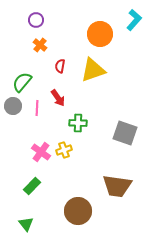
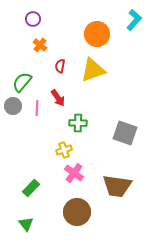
purple circle: moved 3 px left, 1 px up
orange circle: moved 3 px left
pink cross: moved 33 px right, 21 px down
green rectangle: moved 1 px left, 2 px down
brown circle: moved 1 px left, 1 px down
